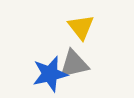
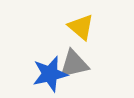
yellow triangle: rotated 12 degrees counterclockwise
